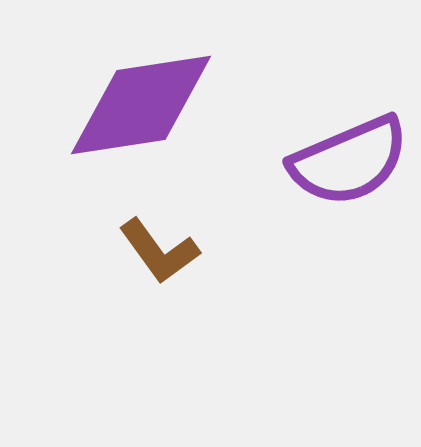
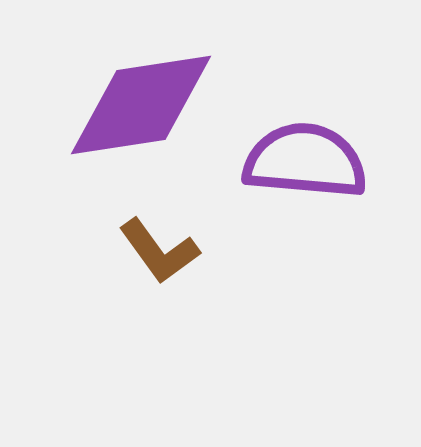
purple semicircle: moved 44 px left; rotated 152 degrees counterclockwise
